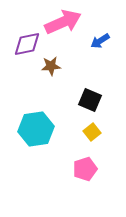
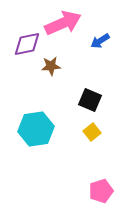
pink arrow: moved 1 px down
pink pentagon: moved 16 px right, 22 px down
